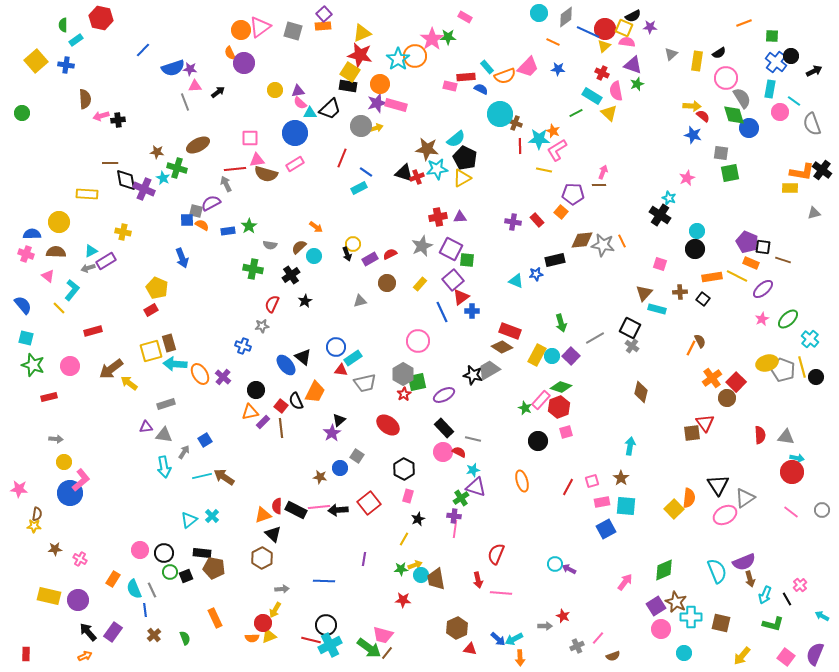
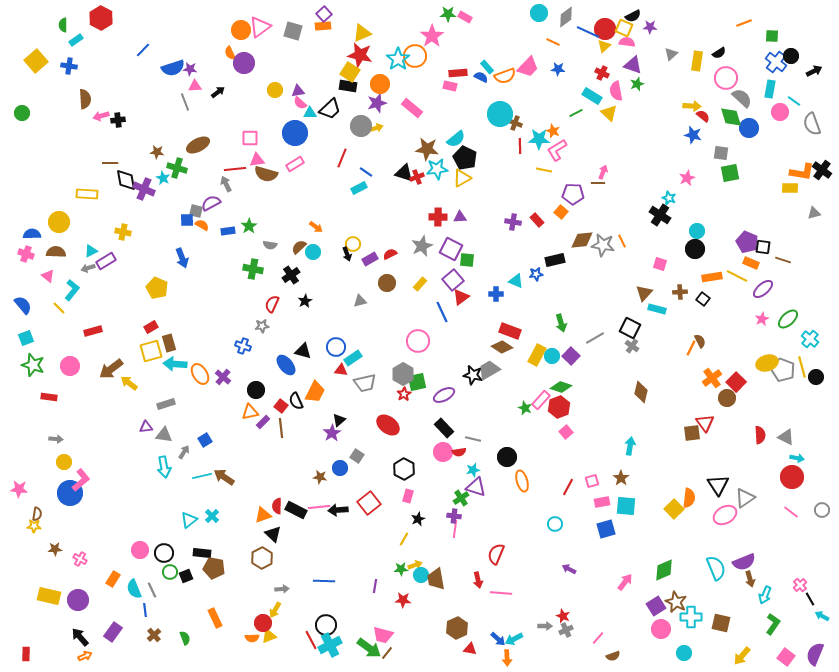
red hexagon at (101, 18): rotated 15 degrees clockwise
green star at (448, 37): moved 23 px up
pink star at (432, 39): moved 3 px up
blue cross at (66, 65): moved 3 px right, 1 px down
red rectangle at (466, 77): moved 8 px left, 4 px up
blue semicircle at (481, 89): moved 12 px up
gray semicircle at (742, 98): rotated 15 degrees counterclockwise
pink rectangle at (396, 105): moved 16 px right, 3 px down; rotated 25 degrees clockwise
green diamond at (734, 115): moved 3 px left, 2 px down
brown line at (599, 185): moved 1 px left, 2 px up
red cross at (438, 217): rotated 12 degrees clockwise
cyan circle at (314, 256): moved 1 px left, 4 px up
red rectangle at (151, 310): moved 17 px down
blue cross at (472, 311): moved 24 px right, 17 px up
cyan square at (26, 338): rotated 35 degrees counterclockwise
black triangle at (303, 357): moved 6 px up; rotated 24 degrees counterclockwise
red rectangle at (49, 397): rotated 21 degrees clockwise
pink square at (566, 432): rotated 24 degrees counterclockwise
gray triangle at (786, 437): rotated 18 degrees clockwise
black circle at (538, 441): moved 31 px left, 16 px down
red semicircle at (459, 452): rotated 144 degrees clockwise
red circle at (792, 472): moved 5 px down
blue square at (606, 529): rotated 12 degrees clockwise
purple line at (364, 559): moved 11 px right, 27 px down
cyan circle at (555, 564): moved 40 px up
cyan semicircle at (717, 571): moved 1 px left, 3 px up
black line at (787, 599): moved 23 px right
green L-shape at (773, 624): rotated 70 degrees counterclockwise
black arrow at (88, 632): moved 8 px left, 5 px down
red line at (311, 640): rotated 48 degrees clockwise
gray cross at (577, 646): moved 11 px left, 16 px up
orange arrow at (520, 658): moved 13 px left
